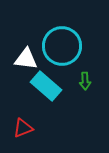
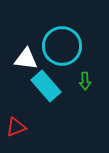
cyan rectangle: rotated 8 degrees clockwise
red triangle: moved 7 px left, 1 px up
